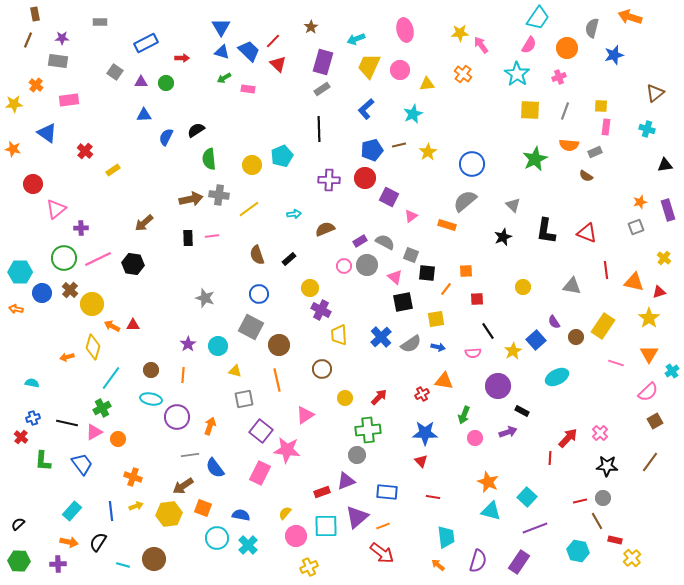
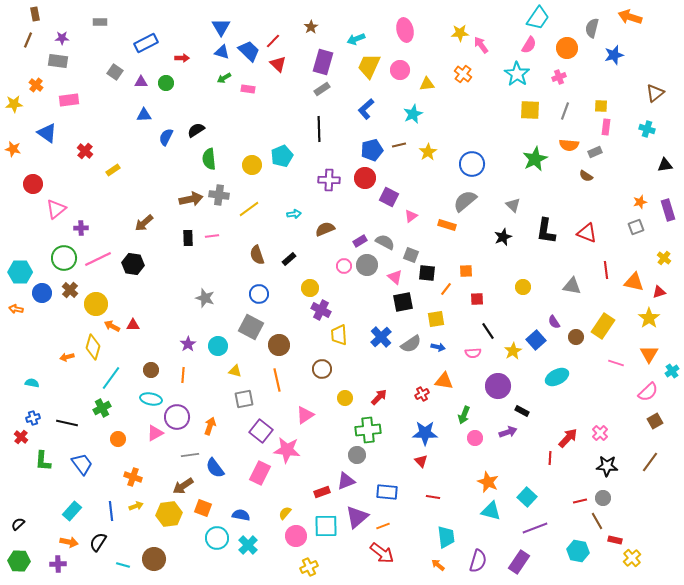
yellow circle at (92, 304): moved 4 px right
pink triangle at (94, 432): moved 61 px right, 1 px down
